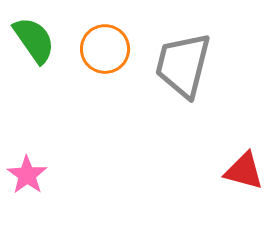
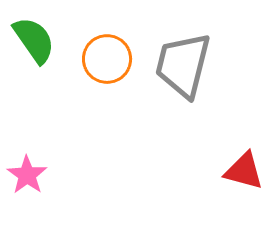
orange circle: moved 2 px right, 10 px down
